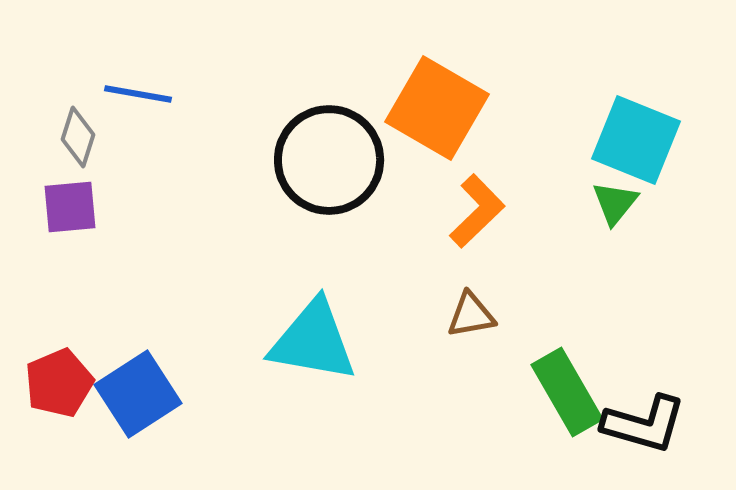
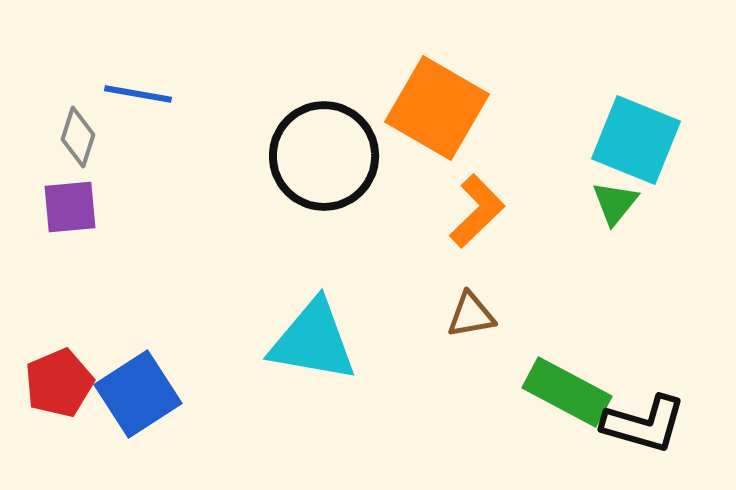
black circle: moved 5 px left, 4 px up
green rectangle: rotated 32 degrees counterclockwise
